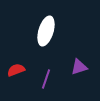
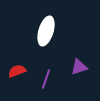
red semicircle: moved 1 px right, 1 px down
